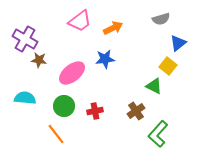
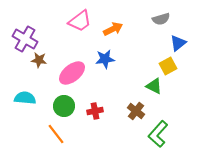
orange arrow: moved 1 px down
yellow square: rotated 24 degrees clockwise
brown cross: rotated 18 degrees counterclockwise
